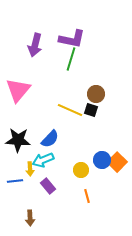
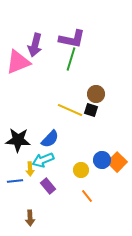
pink triangle: moved 28 px up; rotated 28 degrees clockwise
orange line: rotated 24 degrees counterclockwise
